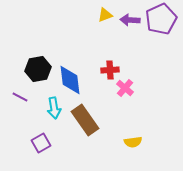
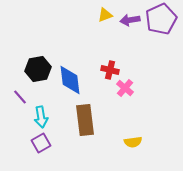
purple arrow: rotated 12 degrees counterclockwise
red cross: rotated 18 degrees clockwise
purple line: rotated 21 degrees clockwise
cyan arrow: moved 13 px left, 9 px down
brown rectangle: rotated 28 degrees clockwise
